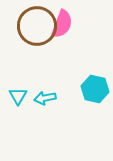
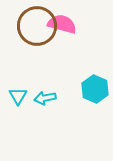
pink semicircle: rotated 96 degrees counterclockwise
cyan hexagon: rotated 12 degrees clockwise
